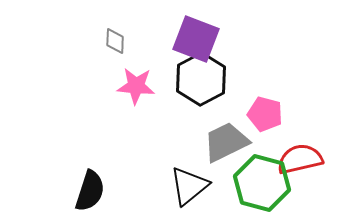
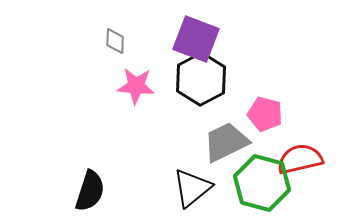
black triangle: moved 3 px right, 2 px down
